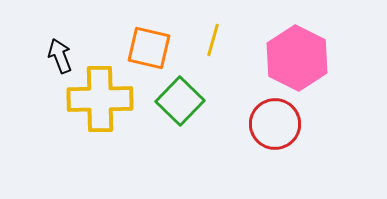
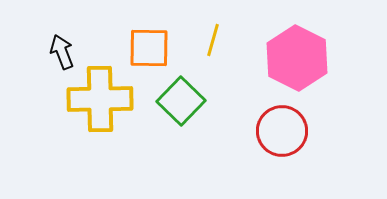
orange square: rotated 12 degrees counterclockwise
black arrow: moved 2 px right, 4 px up
green square: moved 1 px right
red circle: moved 7 px right, 7 px down
